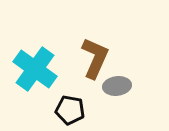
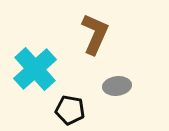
brown L-shape: moved 24 px up
cyan cross: rotated 12 degrees clockwise
